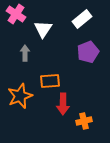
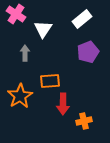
orange star: rotated 10 degrees counterclockwise
